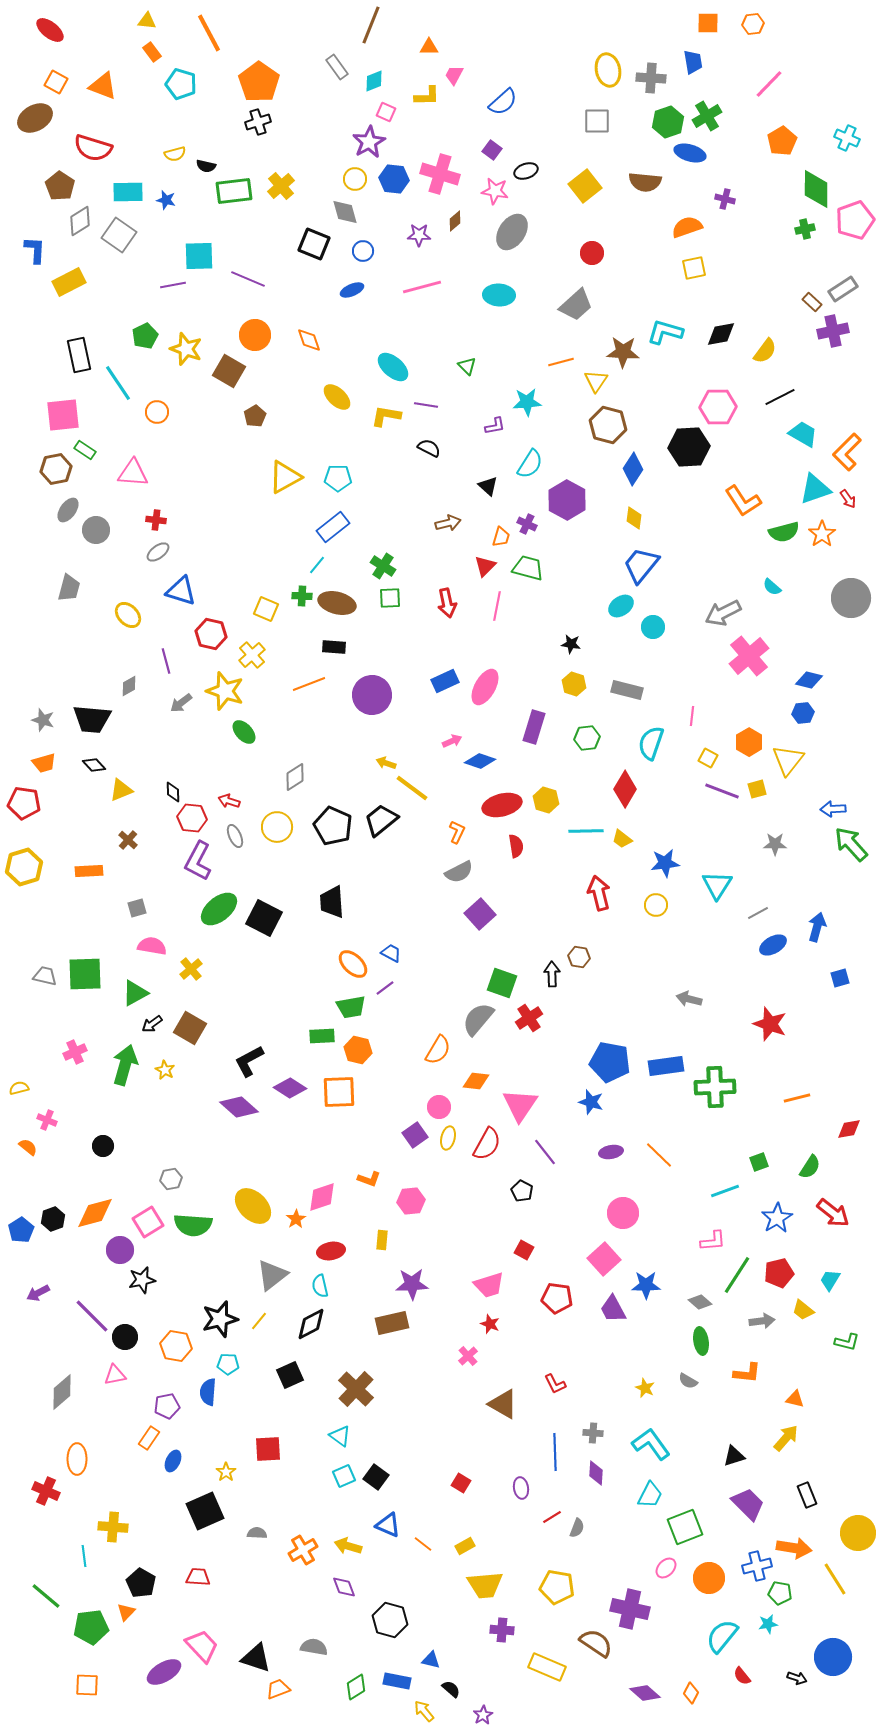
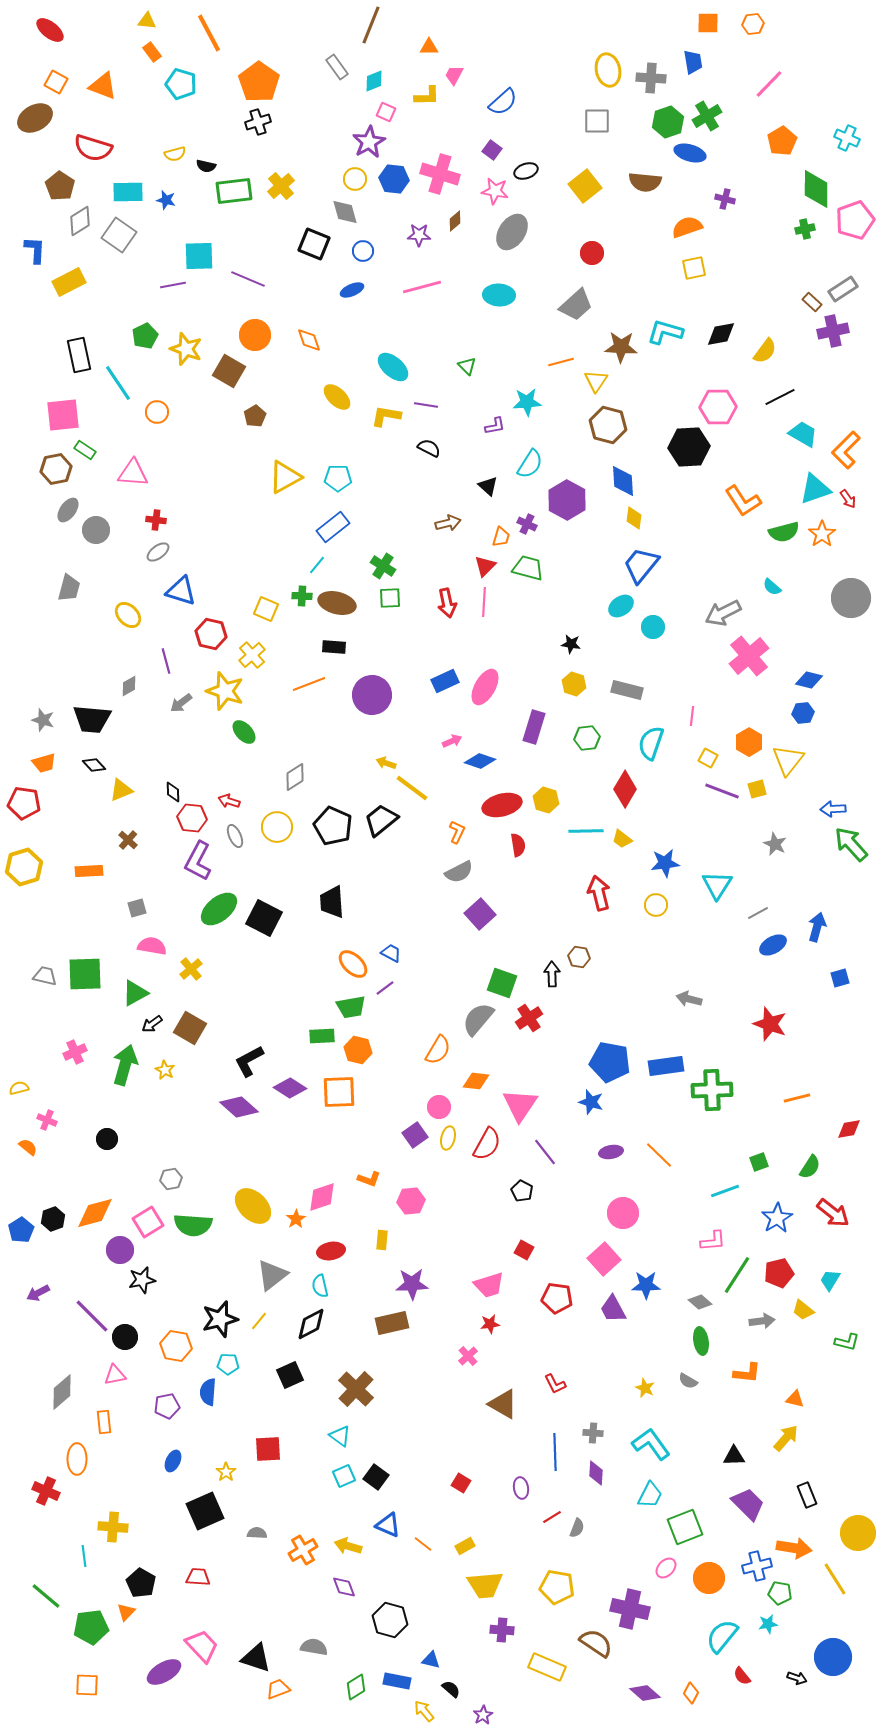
brown star at (623, 352): moved 2 px left, 5 px up
orange L-shape at (847, 452): moved 1 px left, 2 px up
blue diamond at (633, 469): moved 10 px left, 12 px down; rotated 36 degrees counterclockwise
pink line at (497, 606): moved 13 px left, 4 px up; rotated 8 degrees counterclockwise
gray star at (775, 844): rotated 25 degrees clockwise
red semicircle at (516, 846): moved 2 px right, 1 px up
green cross at (715, 1087): moved 3 px left, 3 px down
black circle at (103, 1146): moved 4 px right, 7 px up
red star at (490, 1324): rotated 30 degrees counterclockwise
orange rectangle at (149, 1438): moved 45 px left, 16 px up; rotated 40 degrees counterclockwise
black triangle at (734, 1456): rotated 15 degrees clockwise
